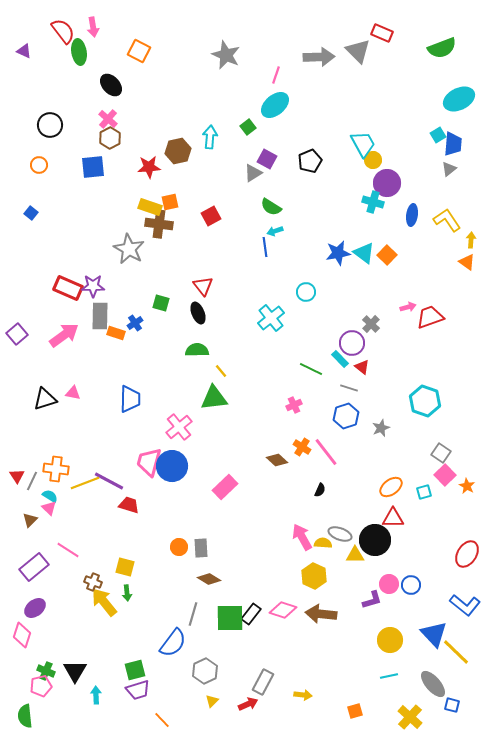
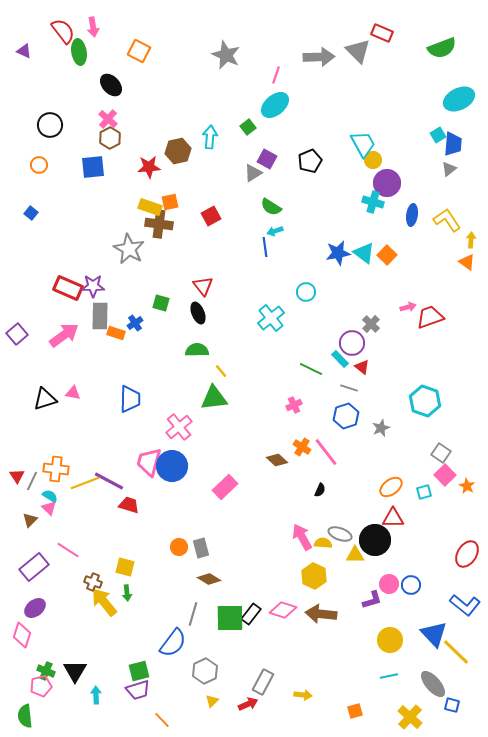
gray rectangle at (201, 548): rotated 12 degrees counterclockwise
green square at (135, 670): moved 4 px right, 1 px down
